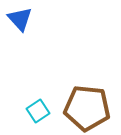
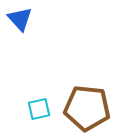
cyan square: moved 1 px right, 2 px up; rotated 20 degrees clockwise
